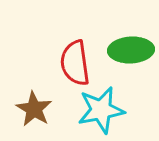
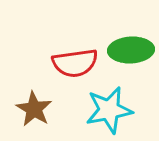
red semicircle: rotated 90 degrees counterclockwise
cyan star: moved 8 px right
